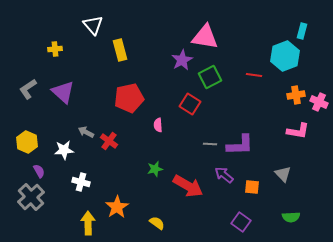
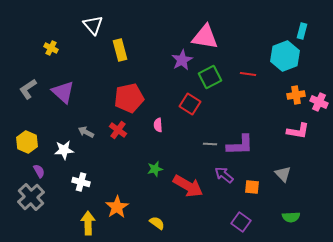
yellow cross: moved 4 px left, 1 px up; rotated 32 degrees clockwise
red line: moved 6 px left, 1 px up
red cross: moved 9 px right, 11 px up
